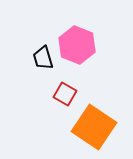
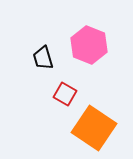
pink hexagon: moved 12 px right
orange square: moved 1 px down
